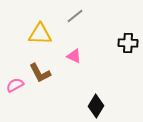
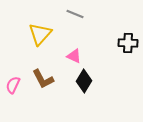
gray line: moved 2 px up; rotated 60 degrees clockwise
yellow triangle: rotated 50 degrees counterclockwise
brown L-shape: moved 3 px right, 6 px down
pink semicircle: moved 2 px left; rotated 36 degrees counterclockwise
black diamond: moved 12 px left, 25 px up
